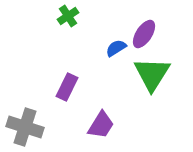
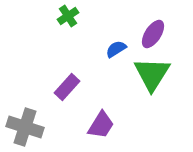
purple ellipse: moved 9 px right
blue semicircle: moved 1 px down
purple rectangle: rotated 16 degrees clockwise
